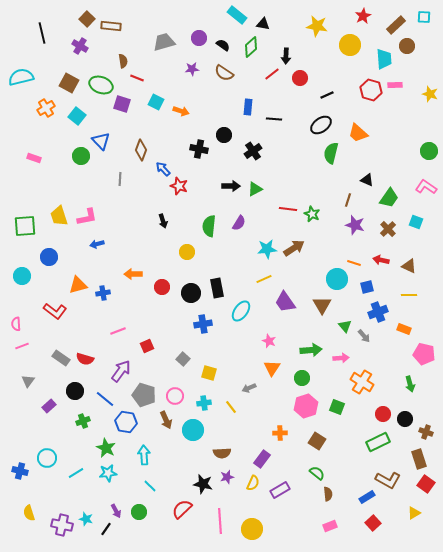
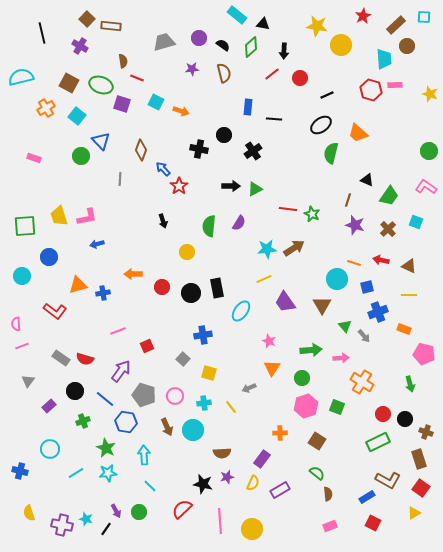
yellow circle at (350, 45): moved 9 px left
black arrow at (286, 56): moved 2 px left, 5 px up
brown semicircle at (224, 73): rotated 138 degrees counterclockwise
red star at (179, 186): rotated 18 degrees clockwise
green trapezoid at (389, 198): moved 2 px up
blue cross at (203, 324): moved 11 px down
brown arrow at (166, 420): moved 1 px right, 7 px down
cyan circle at (47, 458): moved 3 px right, 9 px up
red square at (426, 484): moved 5 px left, 4 px down
red square at (373, 523): rotated 21 degrees counterclockwise
